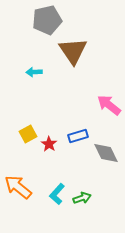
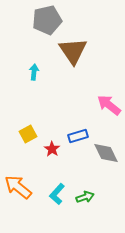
cyan arrow: rotated 98 degrees clockwise
red star: moved 3 px right, 5 px down
green arrow: moved 3 px right, 1 px up
